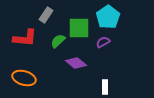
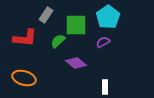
green square: moved 3 px left, 3 px up
